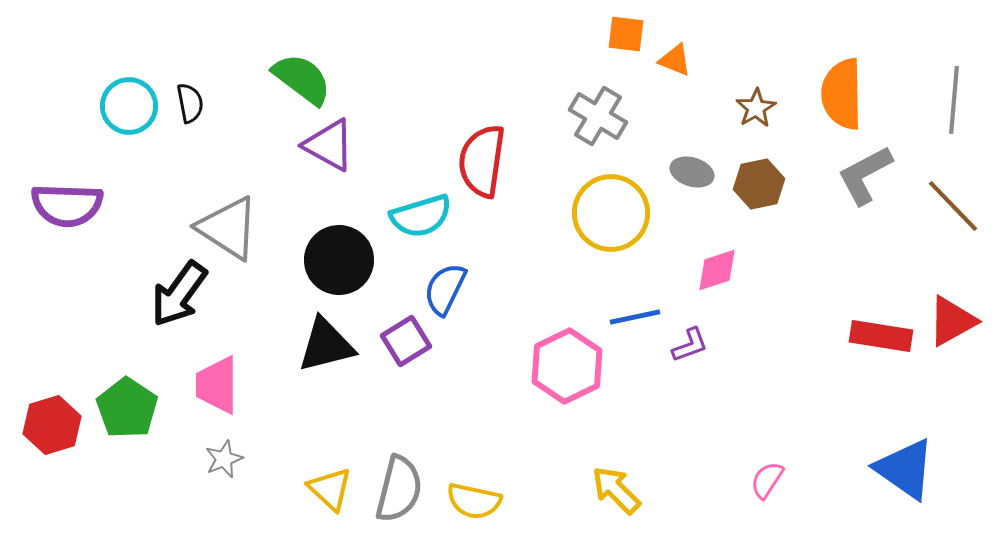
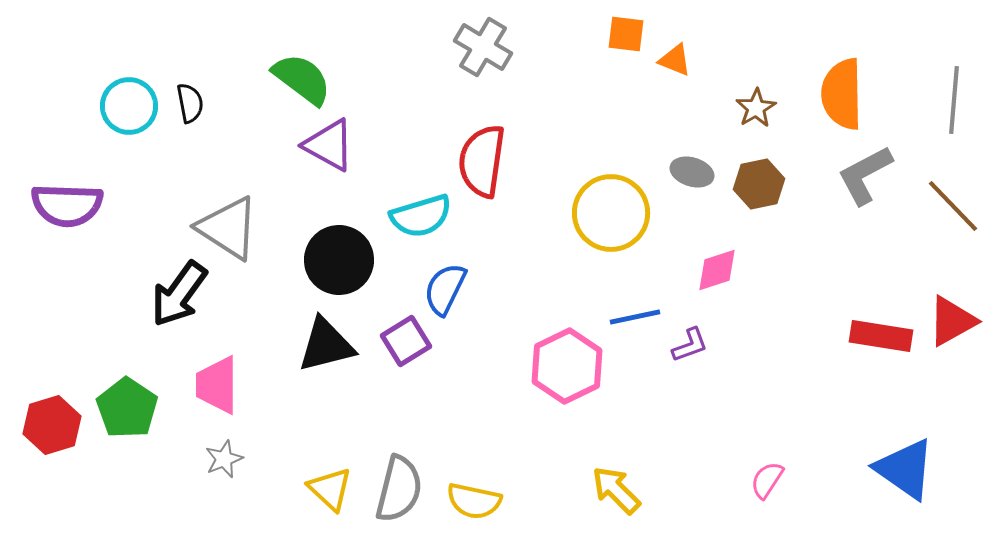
gray cross: moved 115 px left, 69 px up
